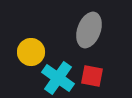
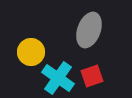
red square: rotated 30 degrees counterclockwise
